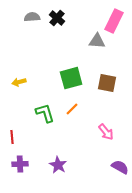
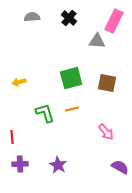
black cross: moved 12 px right
orange line: rotated 32 degrees clockwise
